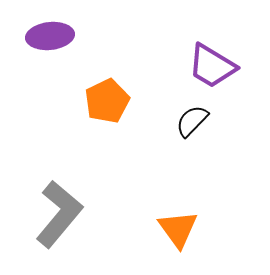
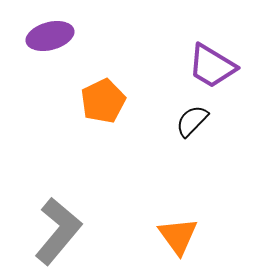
purple ellipse: rotated 9 degrees counterclockwise
orange pentagon: moved 4 px left
gray L-shape: moved 1 px left, 17 px down
orange triangle: moved 7 px down
